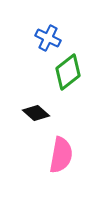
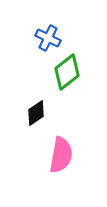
green diamond: moved 1 px left
black diamond: rotated 76 degrees counterclockwise
